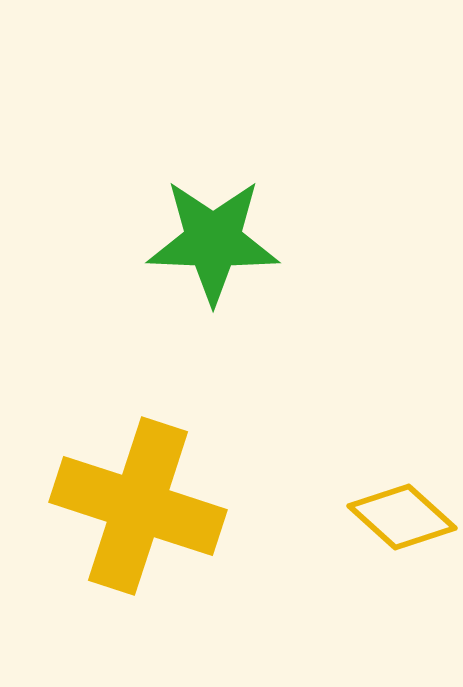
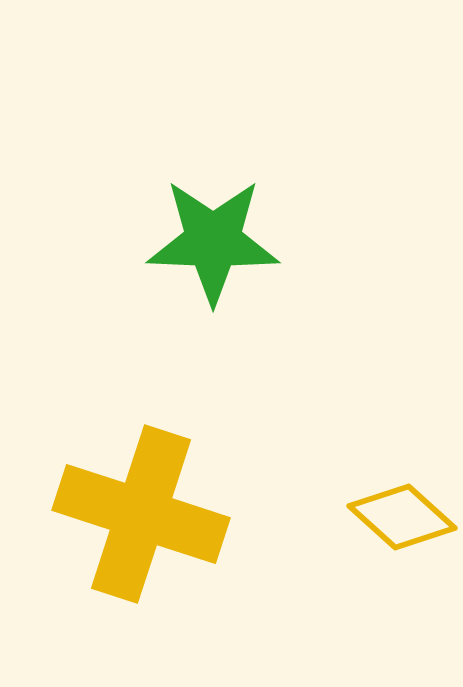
yellow cross: moved 3 px right, 8 px down
